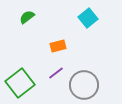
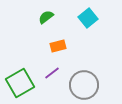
green semicircle: moved 19 px right
purple line: moved 4 px left
green square: rotated 8 degrees clockwise
